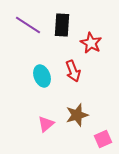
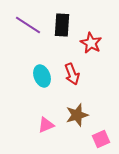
red arrow: moved 1 px left, 3 px down
pink triangle: moved 1 px down; rotated 18 degrees clockwise
pink square: moved 2 px left
